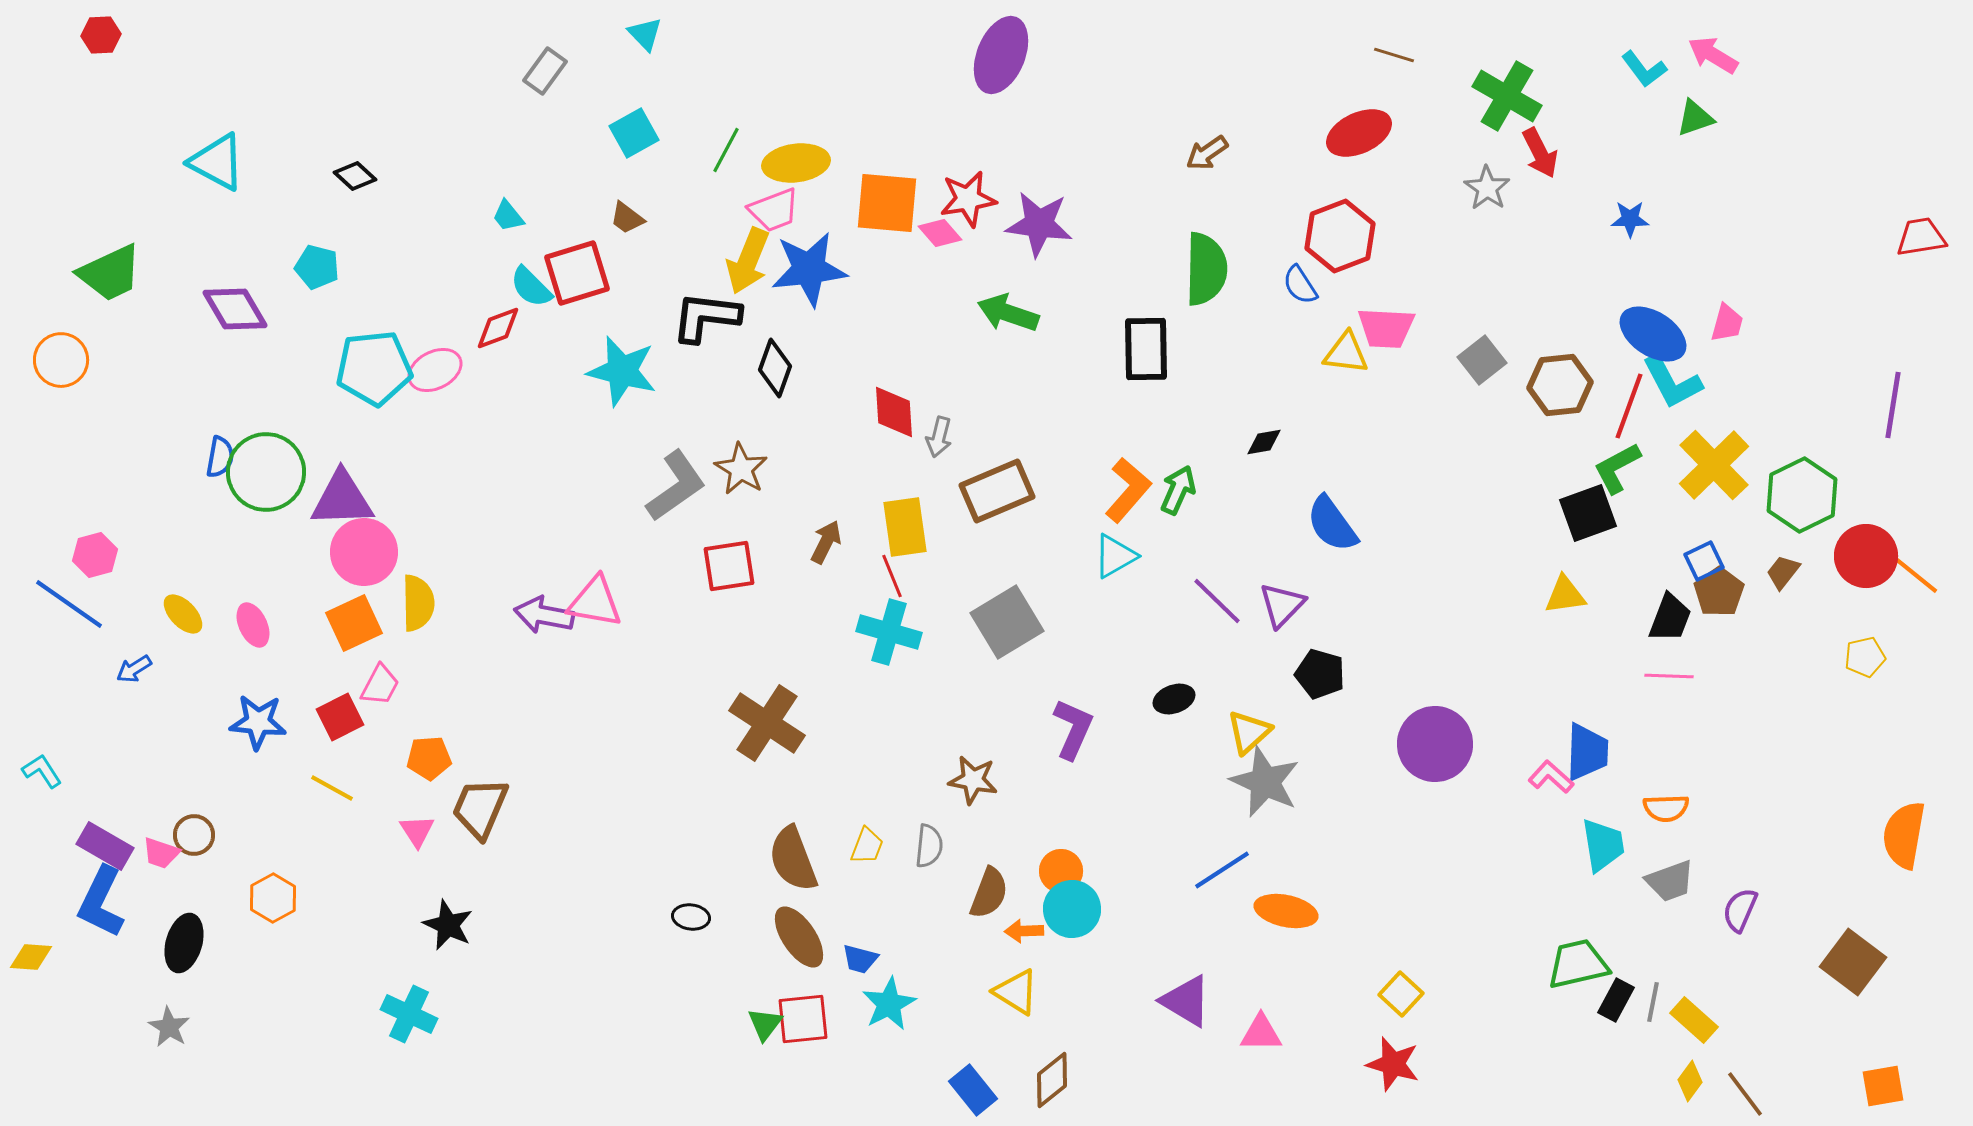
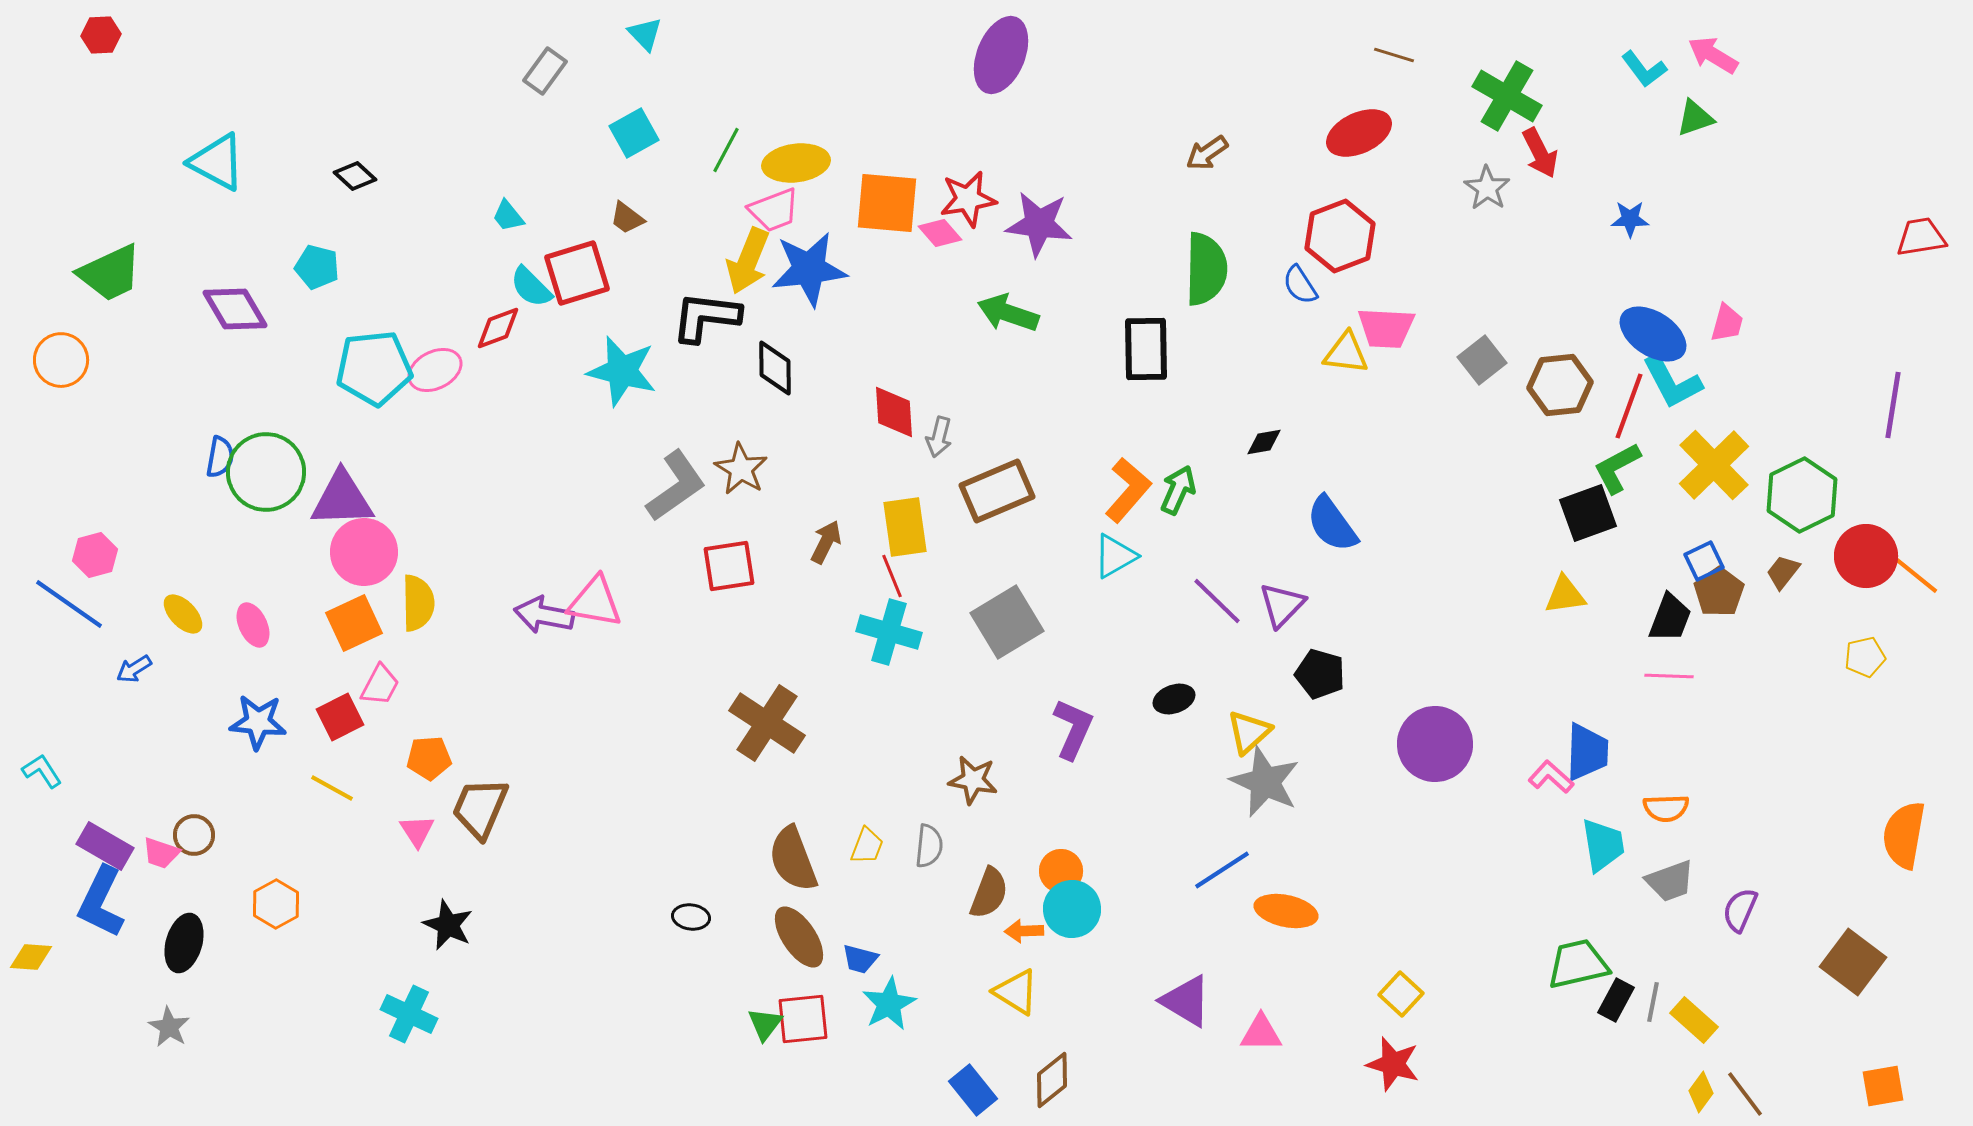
black diamond at (775, 368): rotated 20 degrees counterclockwise
orange hexagon at (273, 898): moved 3 px right, 6 px down
yellow diamond at (1690, 1081): moved 11 px right, 11 px down
